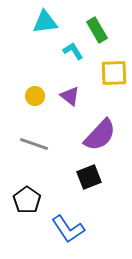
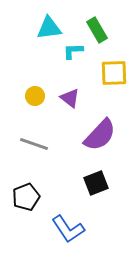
cyan triangle: moved 4 px right, 6 px down
cyan L-shape: rotated 60 degrees counterclockwise
purple triangle: moved 2 px down
black square: moved 7 px right, 6 px down
black pentagon: moved 1 px left, 3 px up; rotated 16 degrees clockwise
